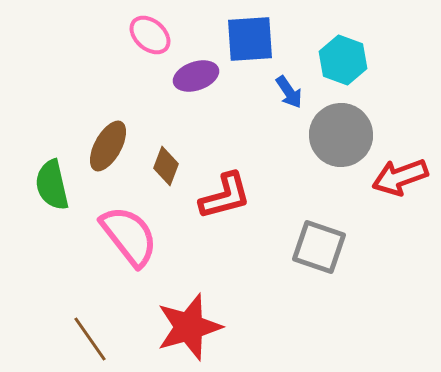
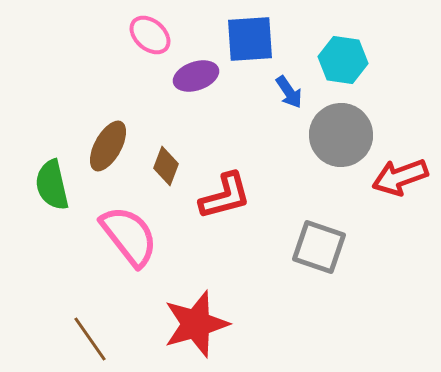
cyan hexagon: rotated 12 degrees counterclockwise
red star: moved 7 px right, 3 px up
